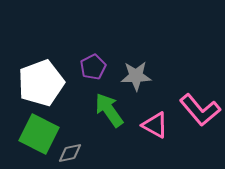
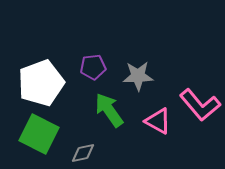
purple pentagon: rotated 20 degrees clockwise
gray star: moved 2 px right
pink L-shape: moved 5 px up
pink triangle: moved 3 px right, 4 px up
gray diamond: moved 13 px right
